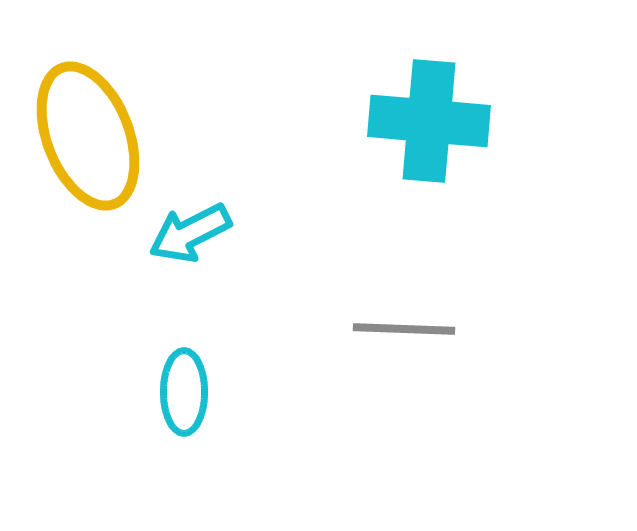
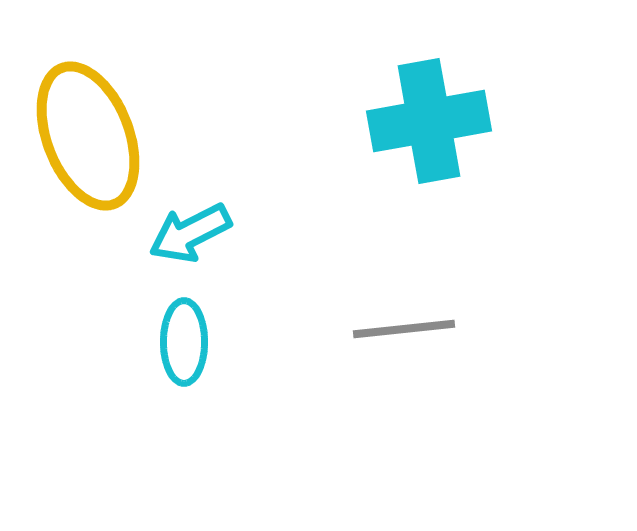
cyan cross: rotated 15 degrees counterclockwise
gray line: rotated 8 degrees counterclockwise
cyan ellipse: moved 50 px up
